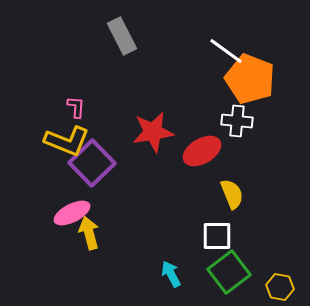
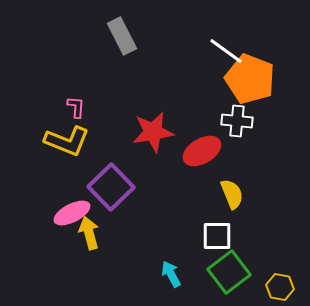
purple square: moved 19 px right, 24 px down
